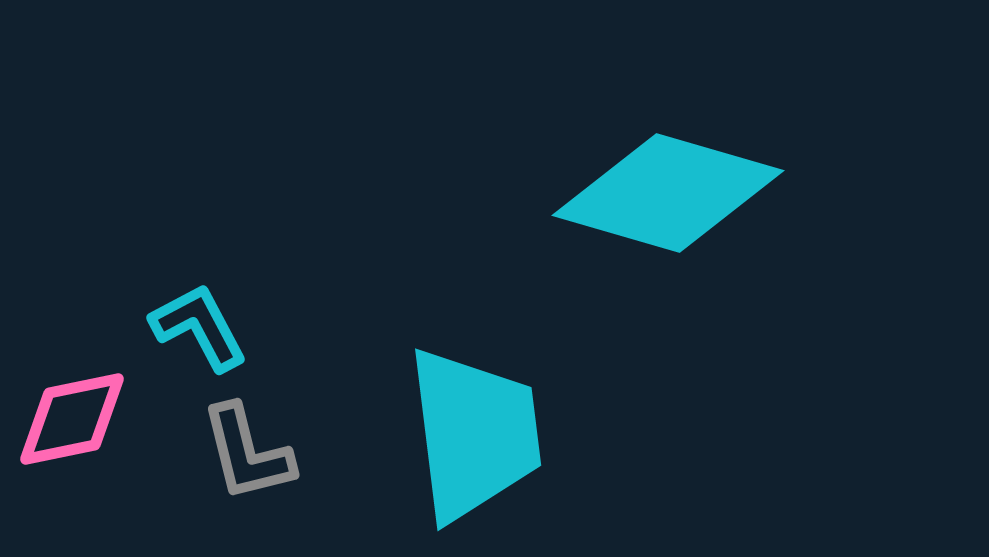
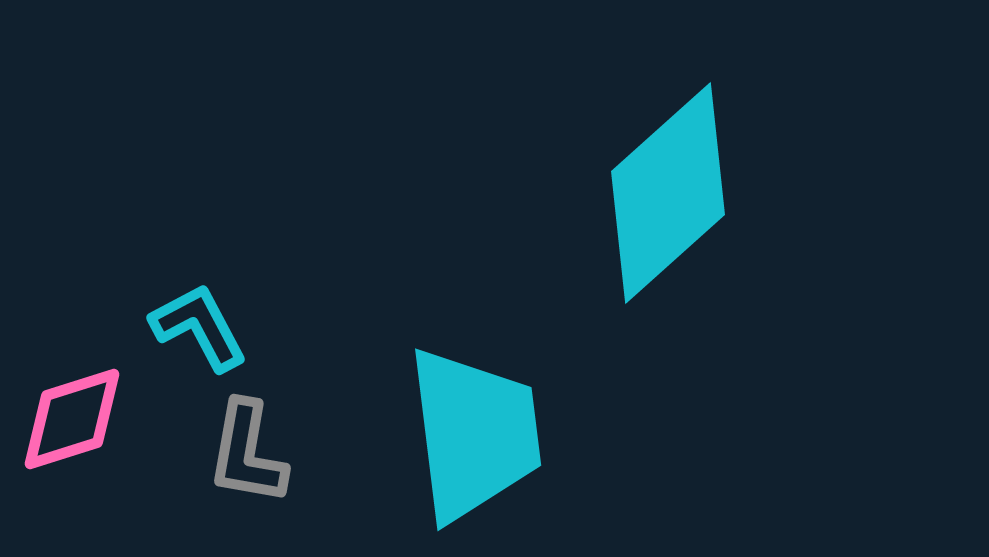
cyan diamond: rotated 58 degrees counterclockwise
pink diamond: rotated 6 degrees counterclockwise
gray L-shape: rotated 24 degrees clockwise
